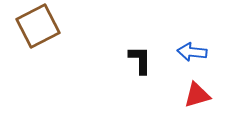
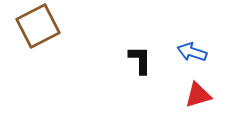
blue arrow: rotated 12 degrees clockwise
red triangle: moved 1 px right
